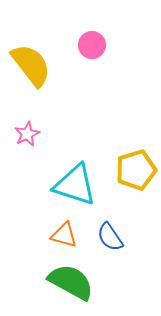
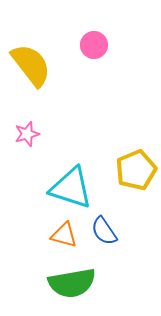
pink circle: moved 2 px right
pink star: rotated 10 degrees clockwise
yellow pentagon: rotated 6 degrees counterclockwise
cyan triangle: moved 4 px left, 3 px down
blue semicircle: moved 6 px left, 6 px up
green semicircle: moved 1 px right, 1 px down; rotated 141 degrees clockwise
